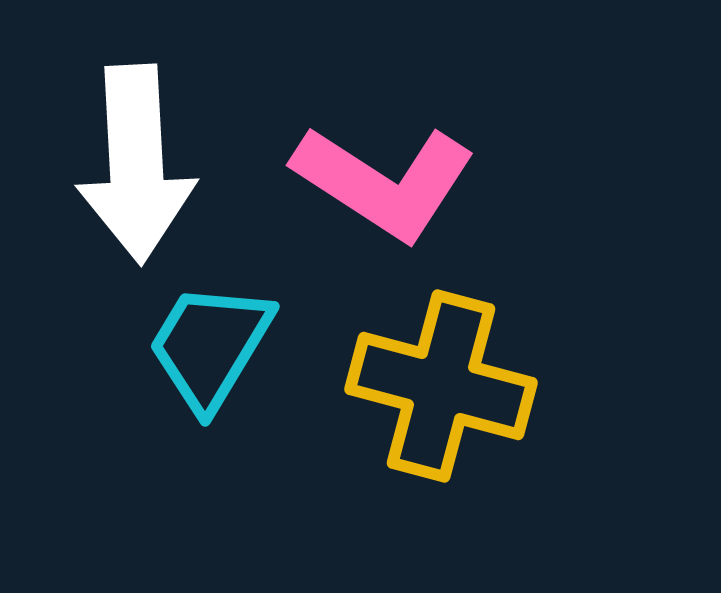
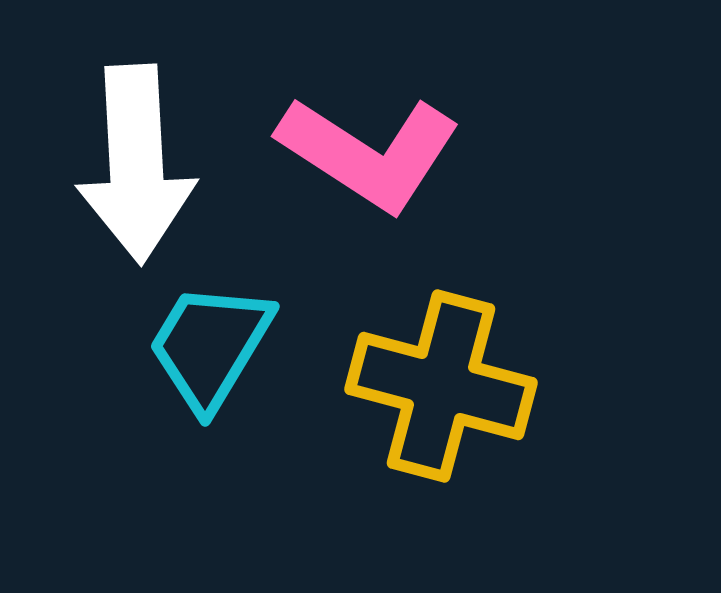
pink L-shape: moved 15 px left, 29 px up
